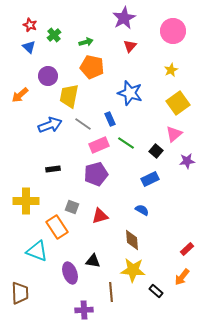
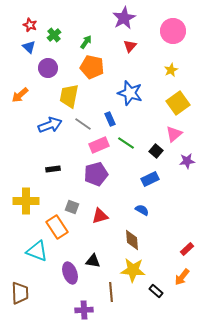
green arrow at (86, 42): rotated 40 degrees counterclockwise
purple circle at (48, 76): moved 8 px up
